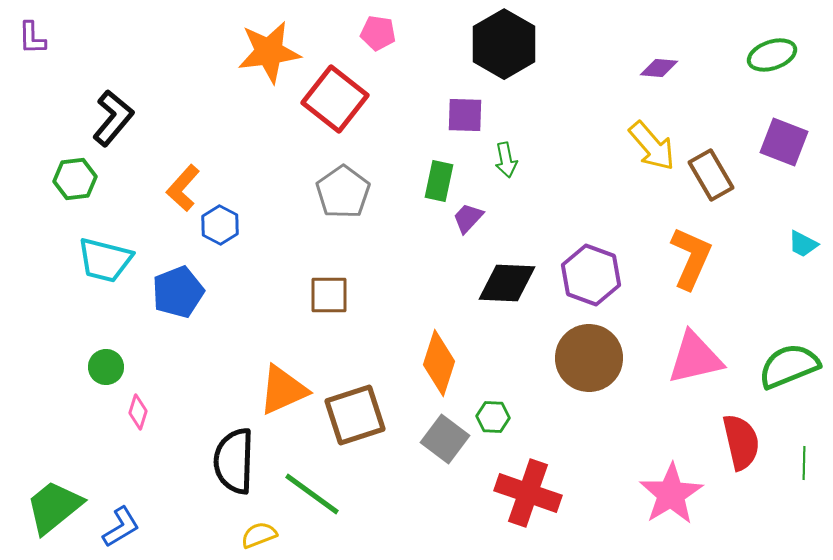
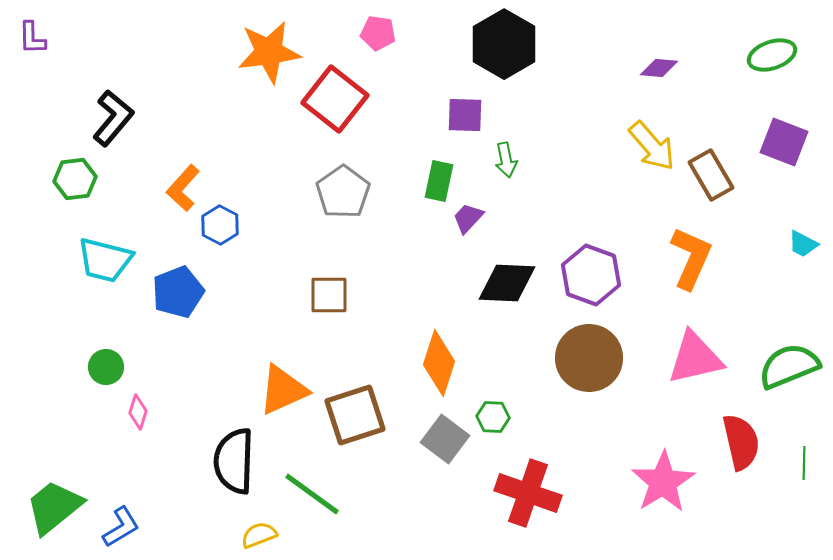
pink star at (671, 494): moved 8 px left, 12 px up
